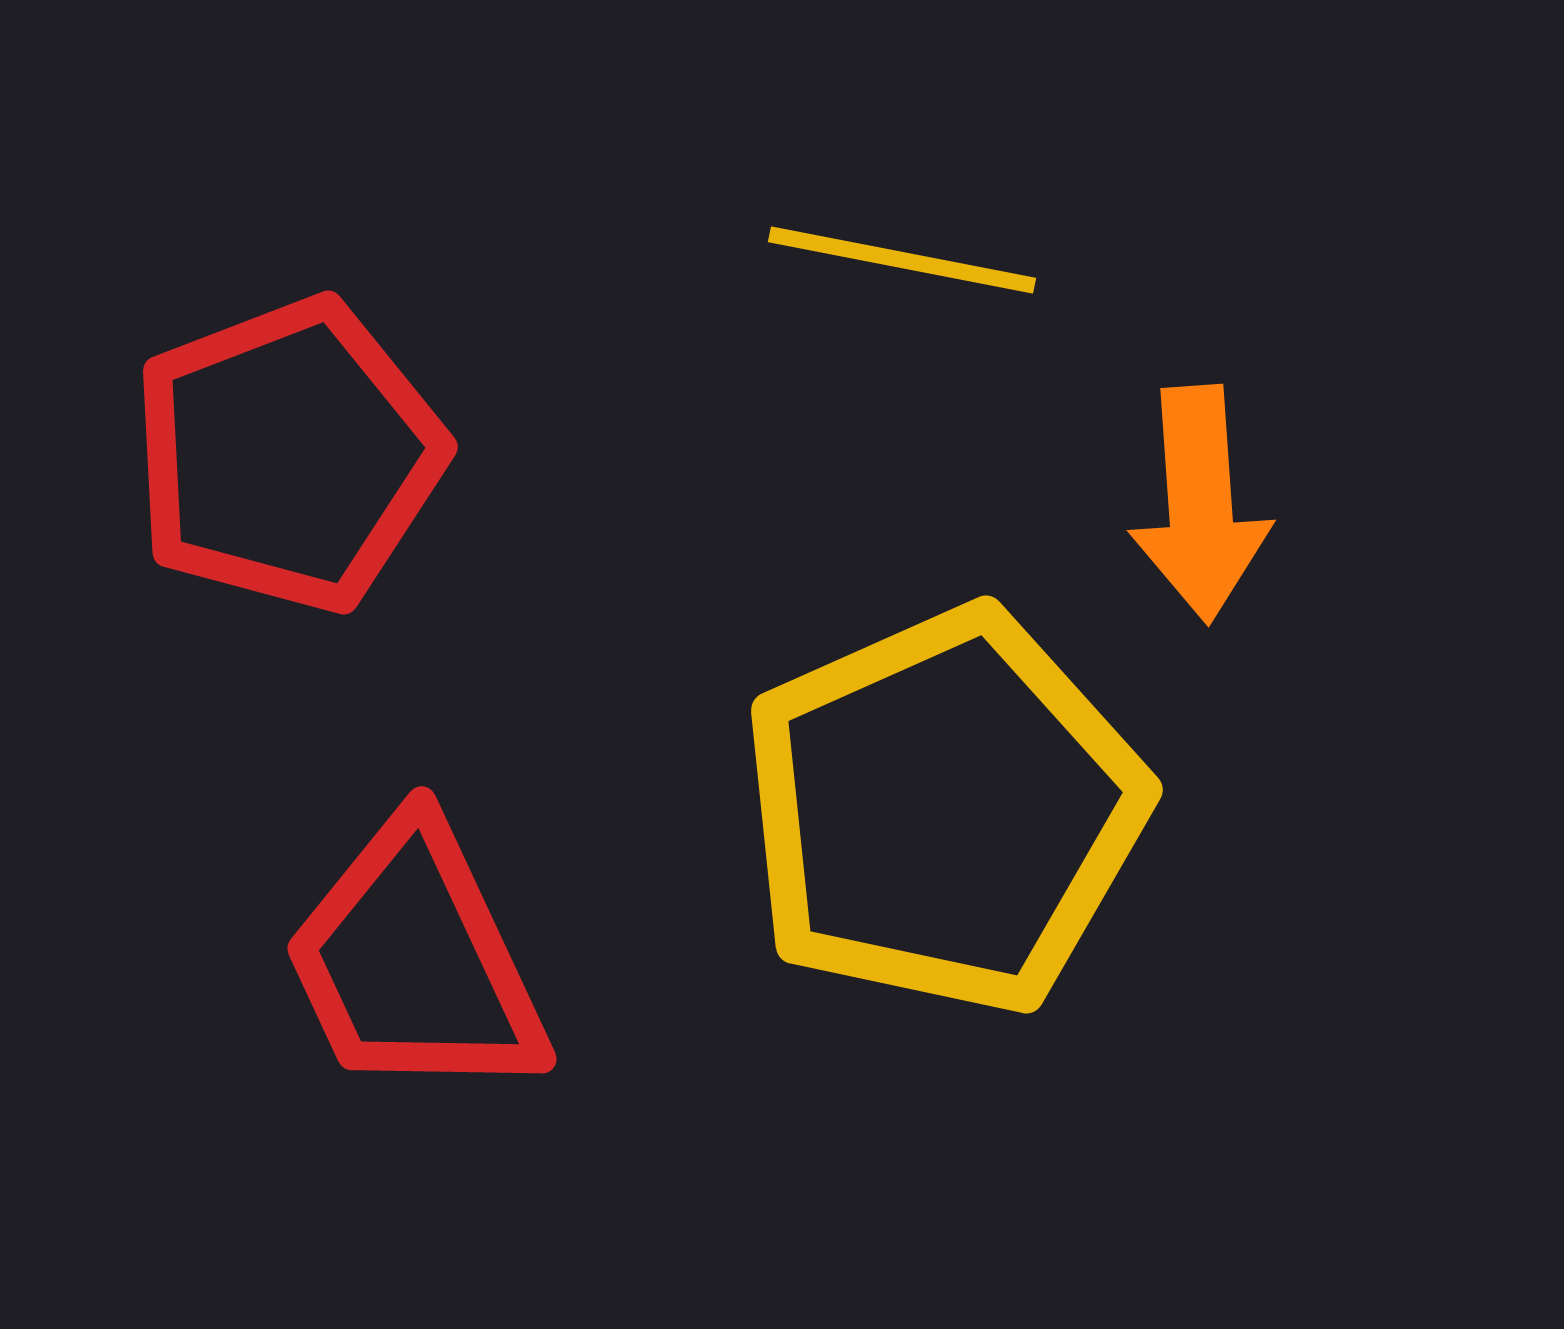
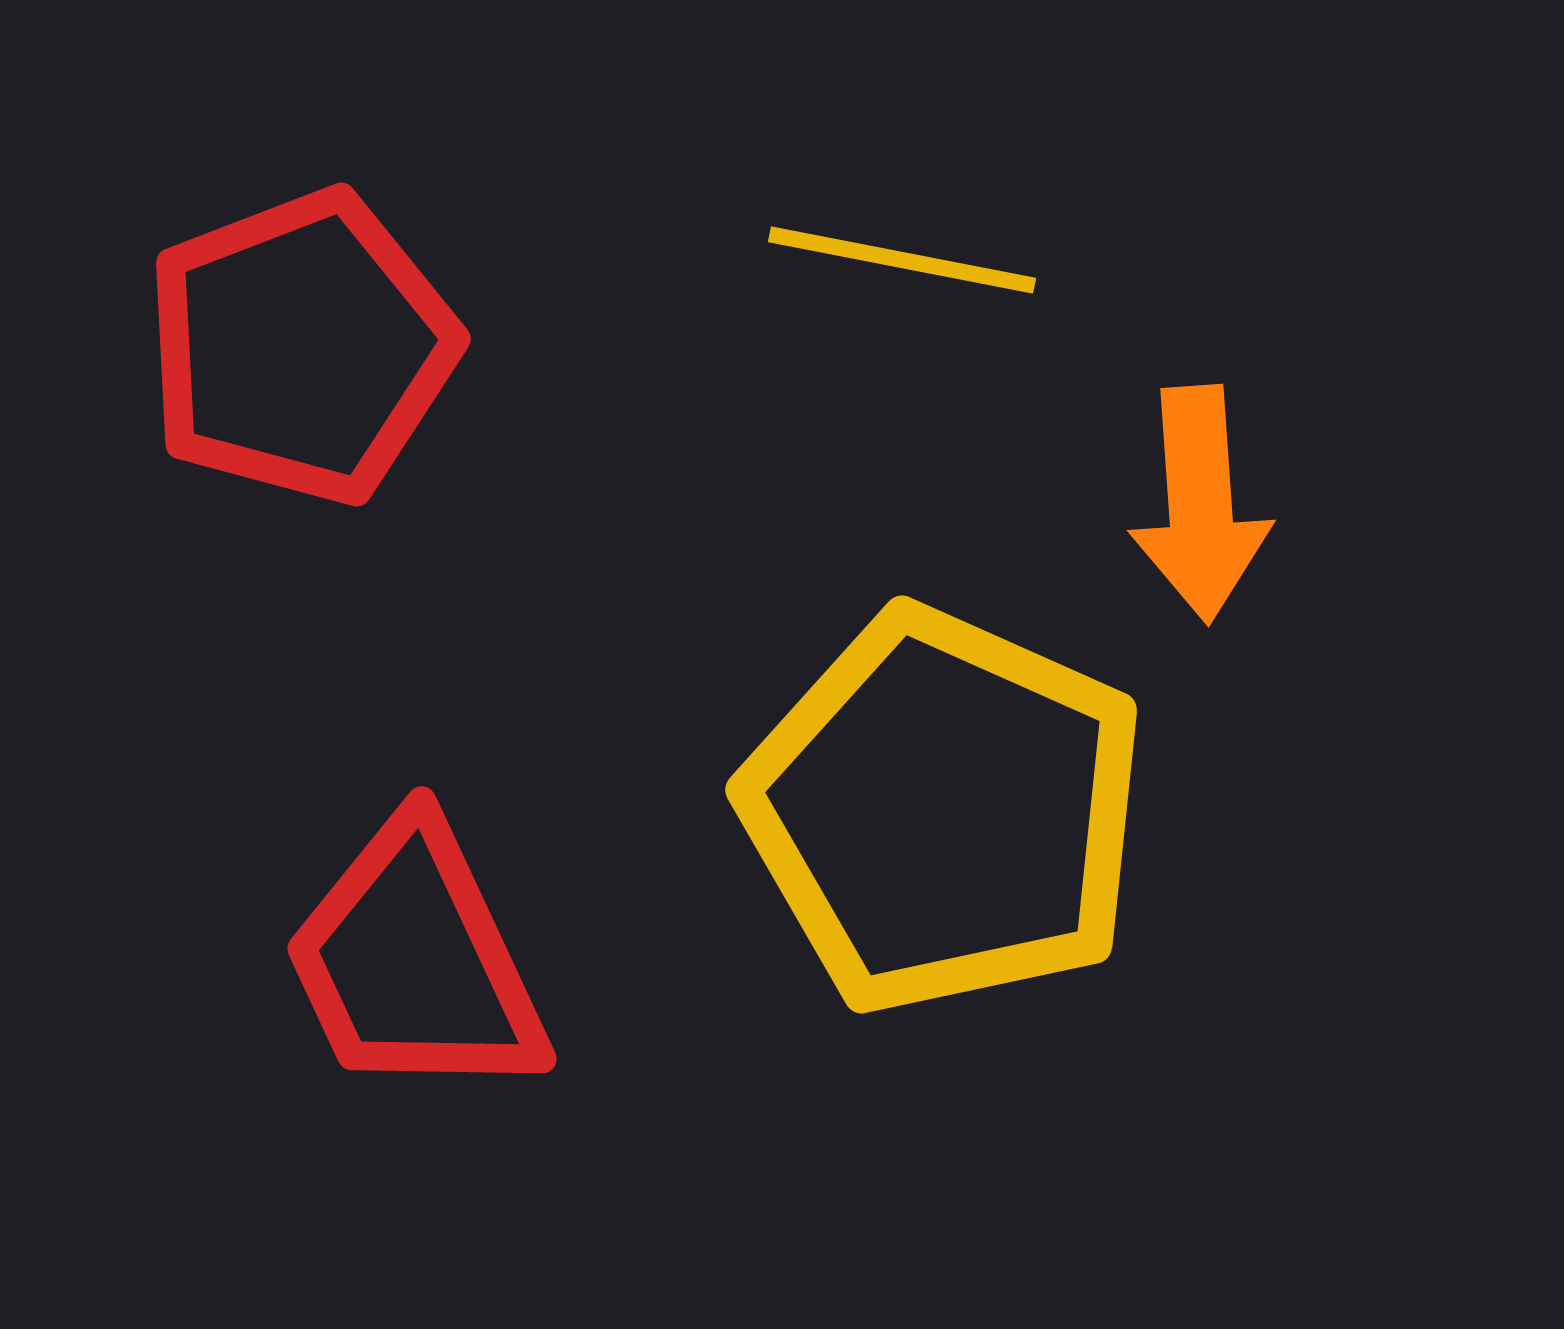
red pentagon: moved 13 px right, 108 px up
yellow pentagon: rotated 24 degrees counterclockwise
